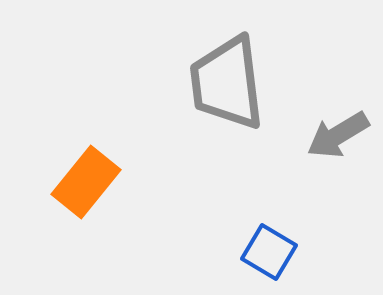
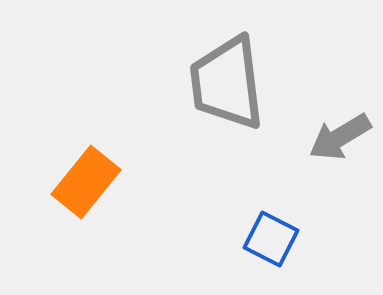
gray arrow: moved 2 px right, 2 px down
blue square: moved 2 px right, 13 px up; rotated 4 degrees counterclockwise
